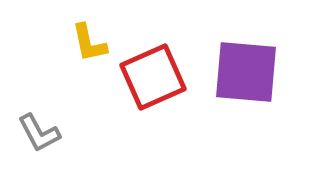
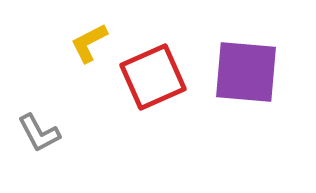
yellow L-shape: rotated 75 degrees clockwise
